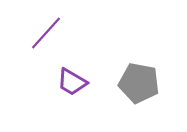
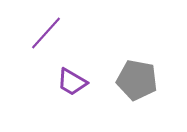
gray pentagon: moved 2 px left, 3 px up
